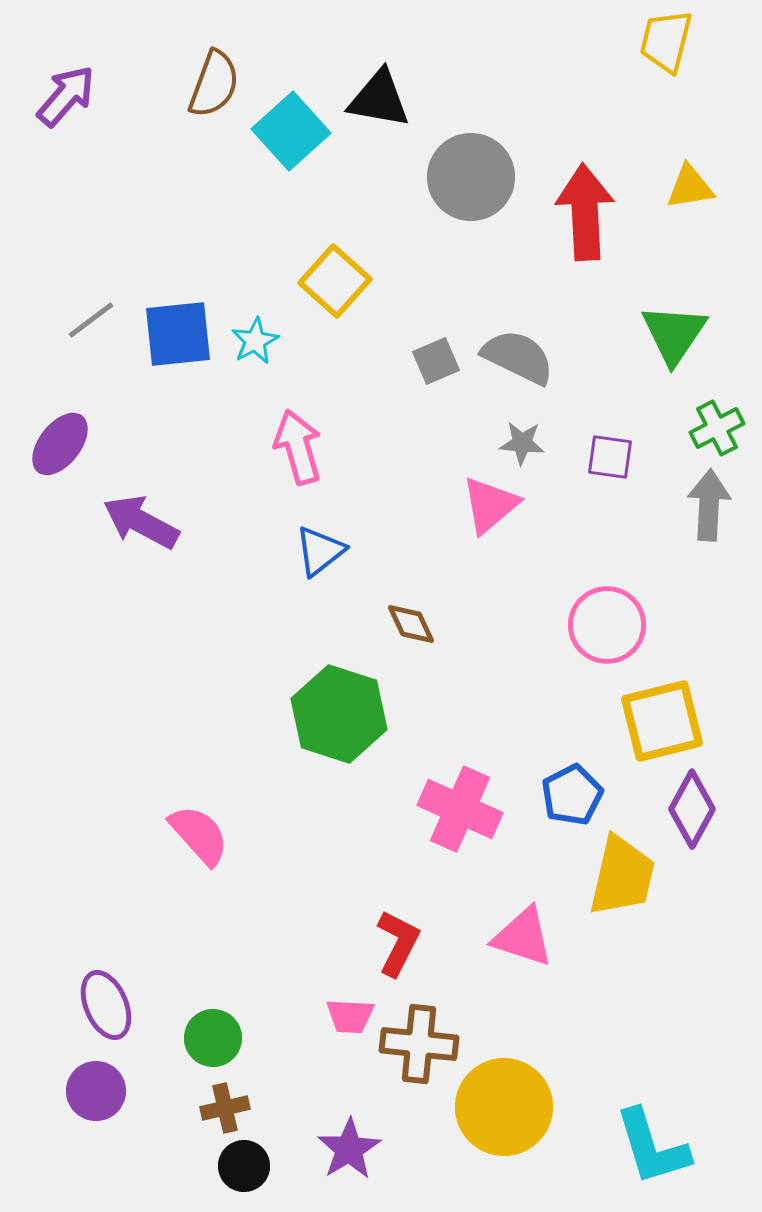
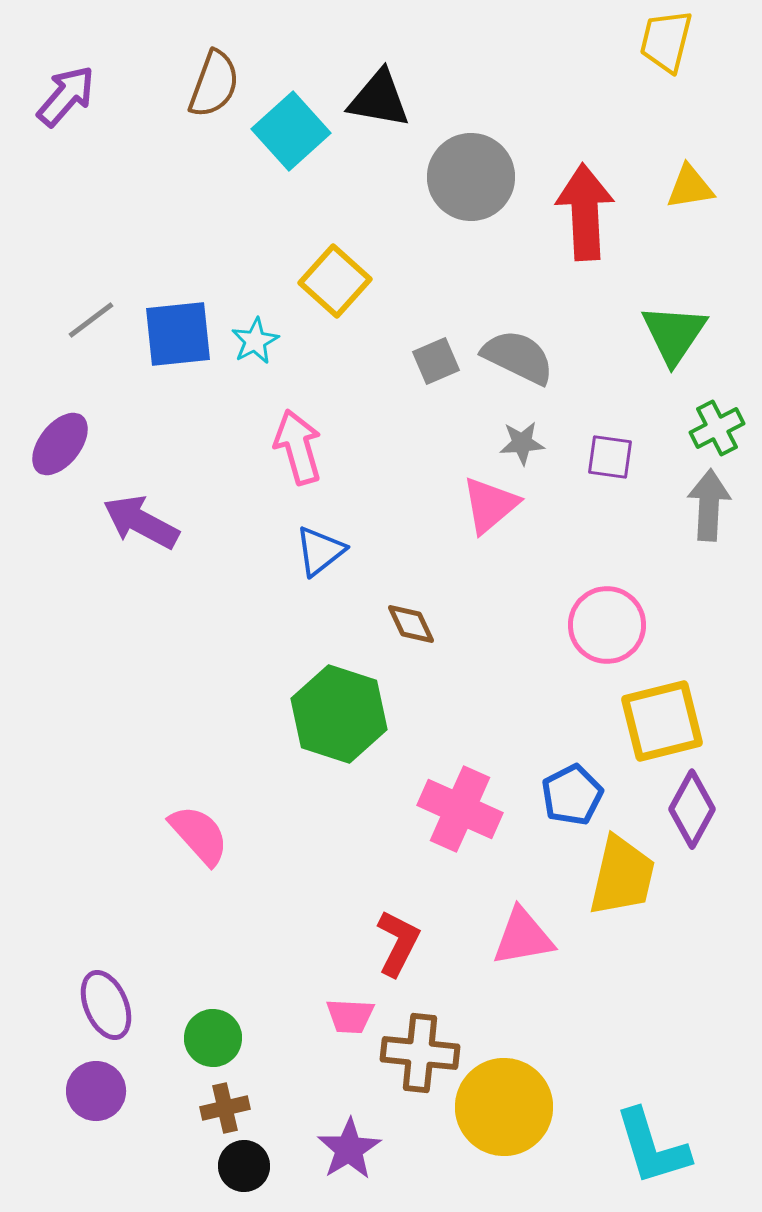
gray star at (522, 443): rotated 9 degrees counterclockwise
pink triangle at (523, 937): rotated 28 degrees counterclockwise
brown cross at (419, 1044): moved 1 px right, 9 px down
